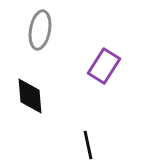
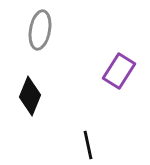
purple rectangle: moved 15 px right, 5 px down
black diamond: rotated 27 degrees clockwise
